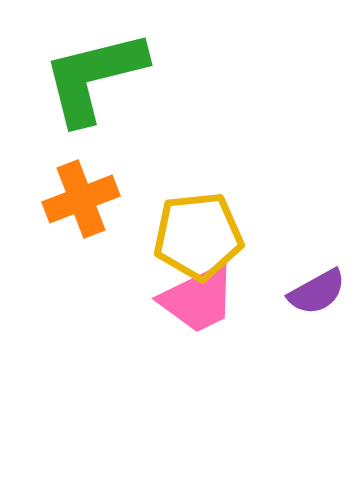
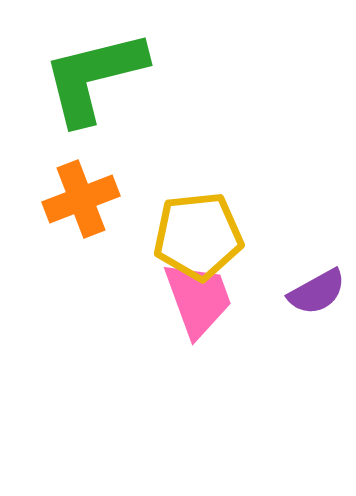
pink trapezoid: rotated 84 degrees counterclockwise
